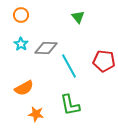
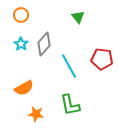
gray diamond: moved 2 px left, 4 px up; rotated 50 degrees counterclockwise
red pentagon: moved 2 px left, 2 px up
